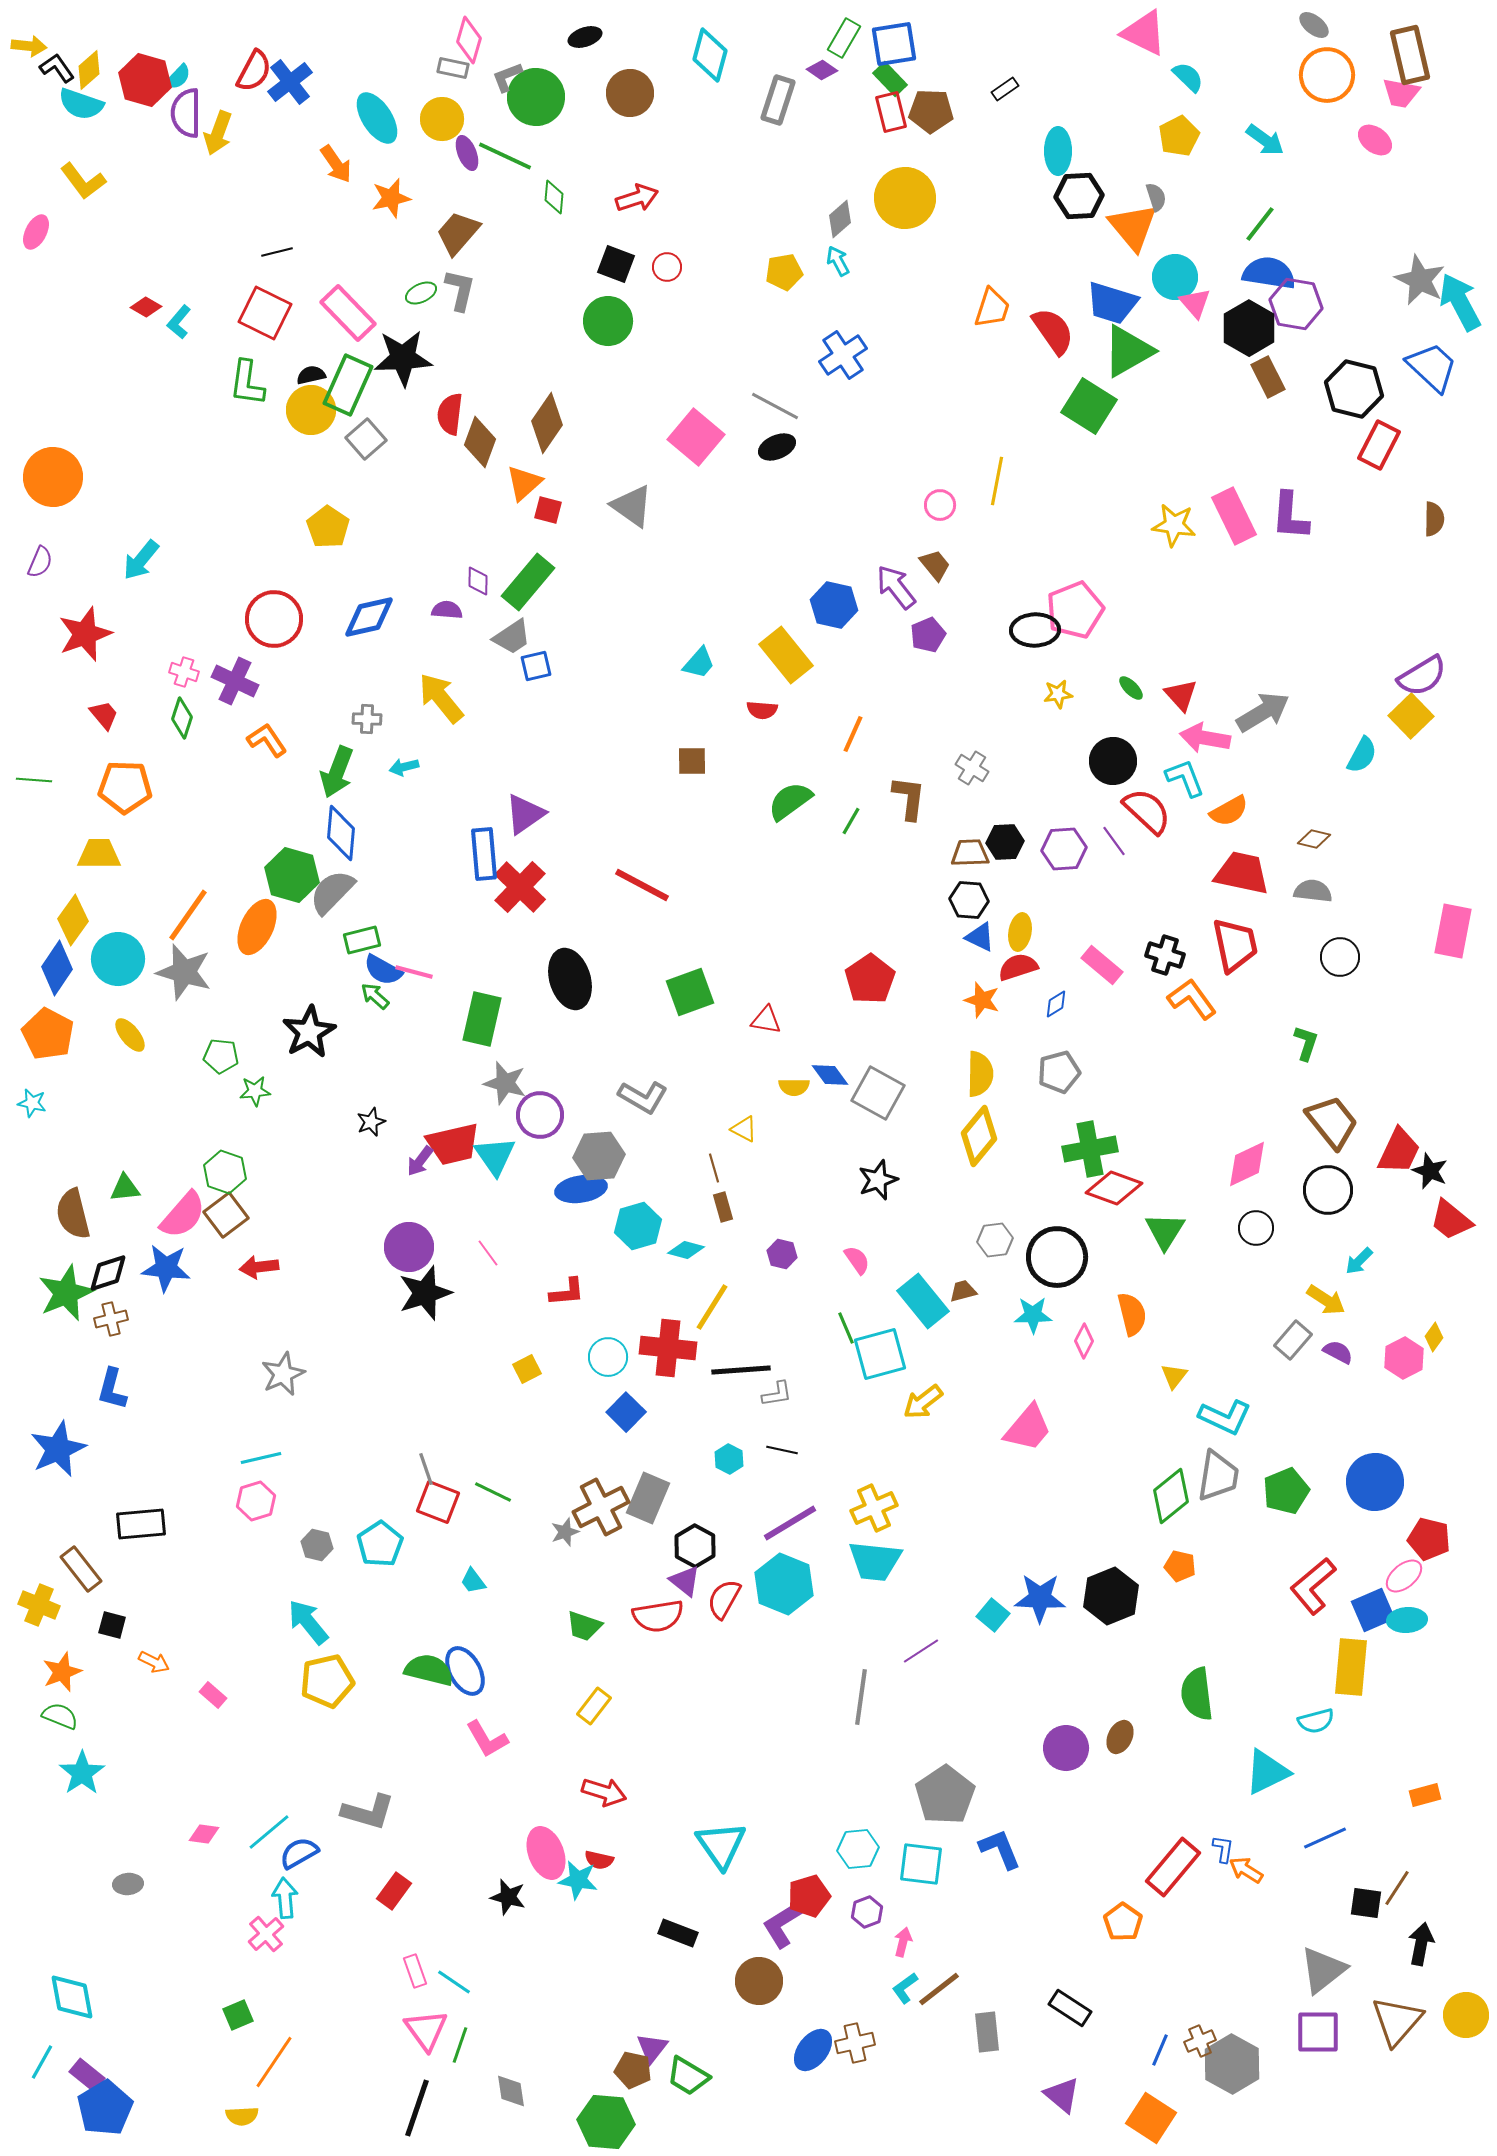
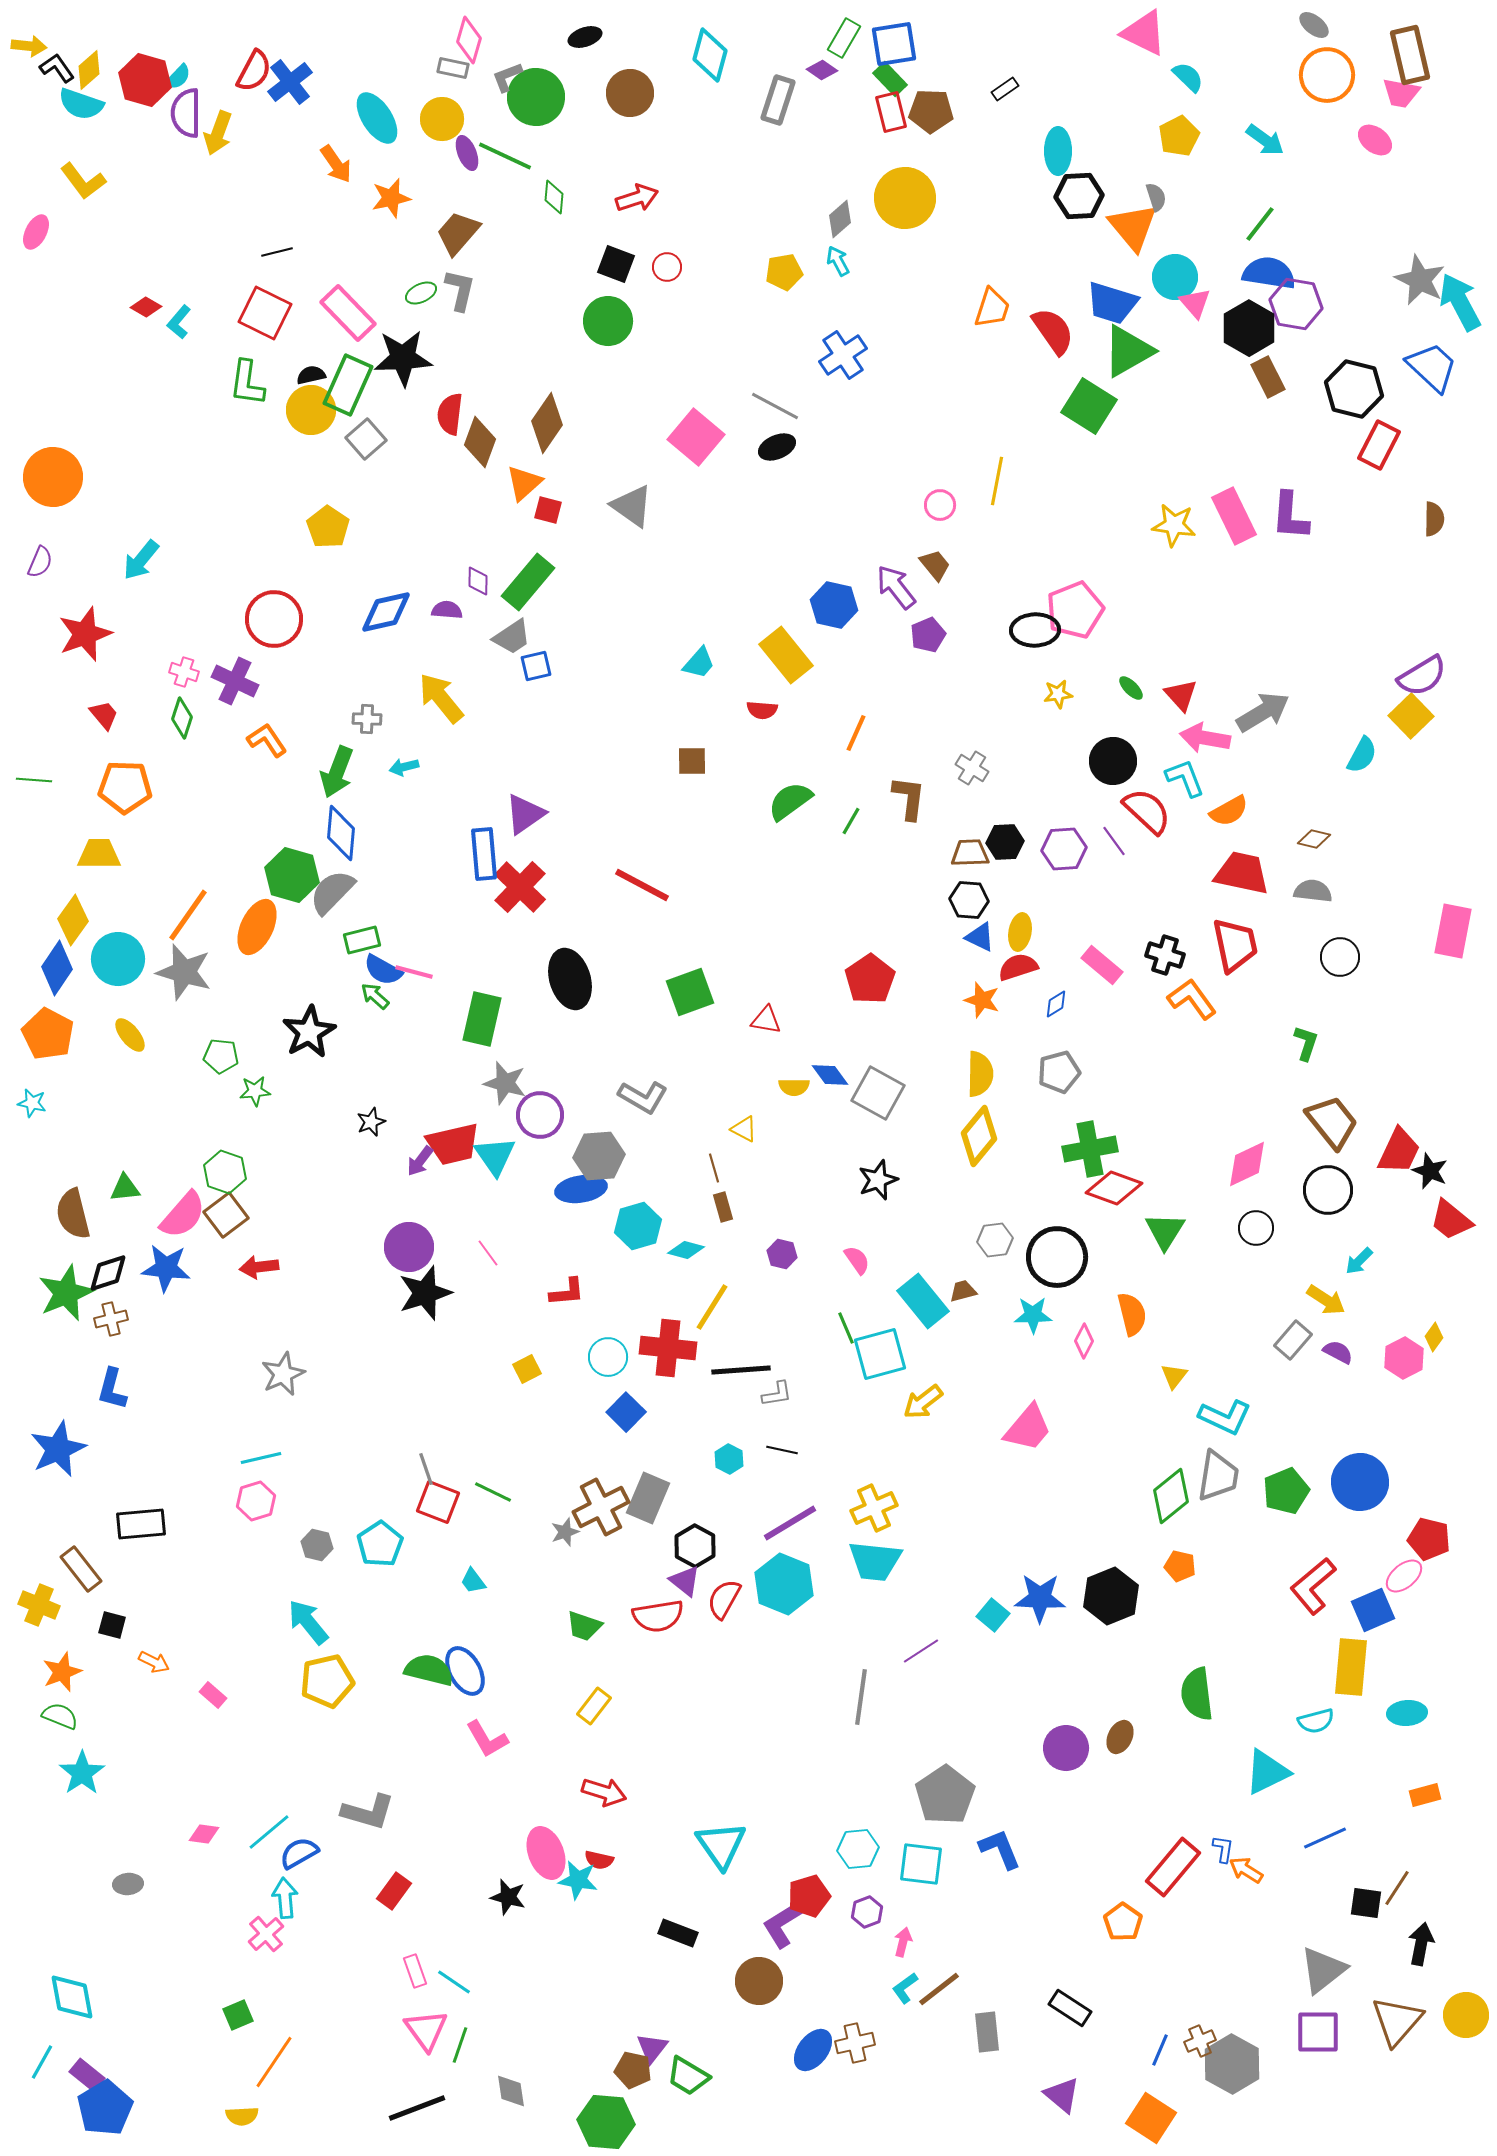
blue diamond at (369, 617): moved 17 px right, 5 px up
orange line at (853, 734): moved 3 px right, 1 px up
blue circle at (1375, 1482): moved 15 px left
cyan ellipse at (1407, 1620): moved 93 px down
black line at (417, 2108): rotated 50 degrees clockwise
